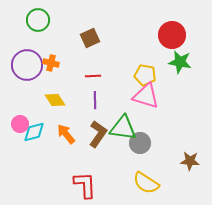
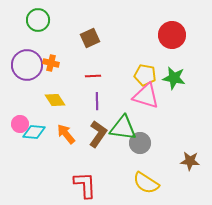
green star: moved 6 px left, 16 px down
purple line: moved 2 px right, 1 px down
cyan diamond: rotated 20 degrees clockwise
